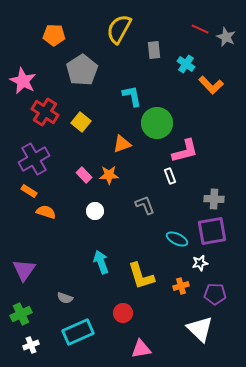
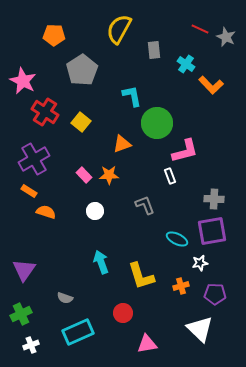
pink triangle: moved 6 px right, 5 px up
